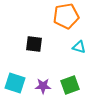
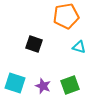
black square: rotated 12 degrees clockwise
purple star: rotated 21 degrees clockwise
